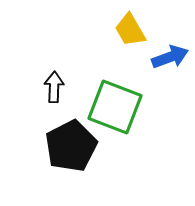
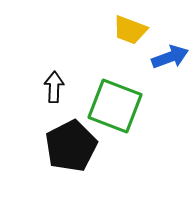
yellow trapezoid: rotated 39 degrees counterclockwise
green square: moved 1 px up
